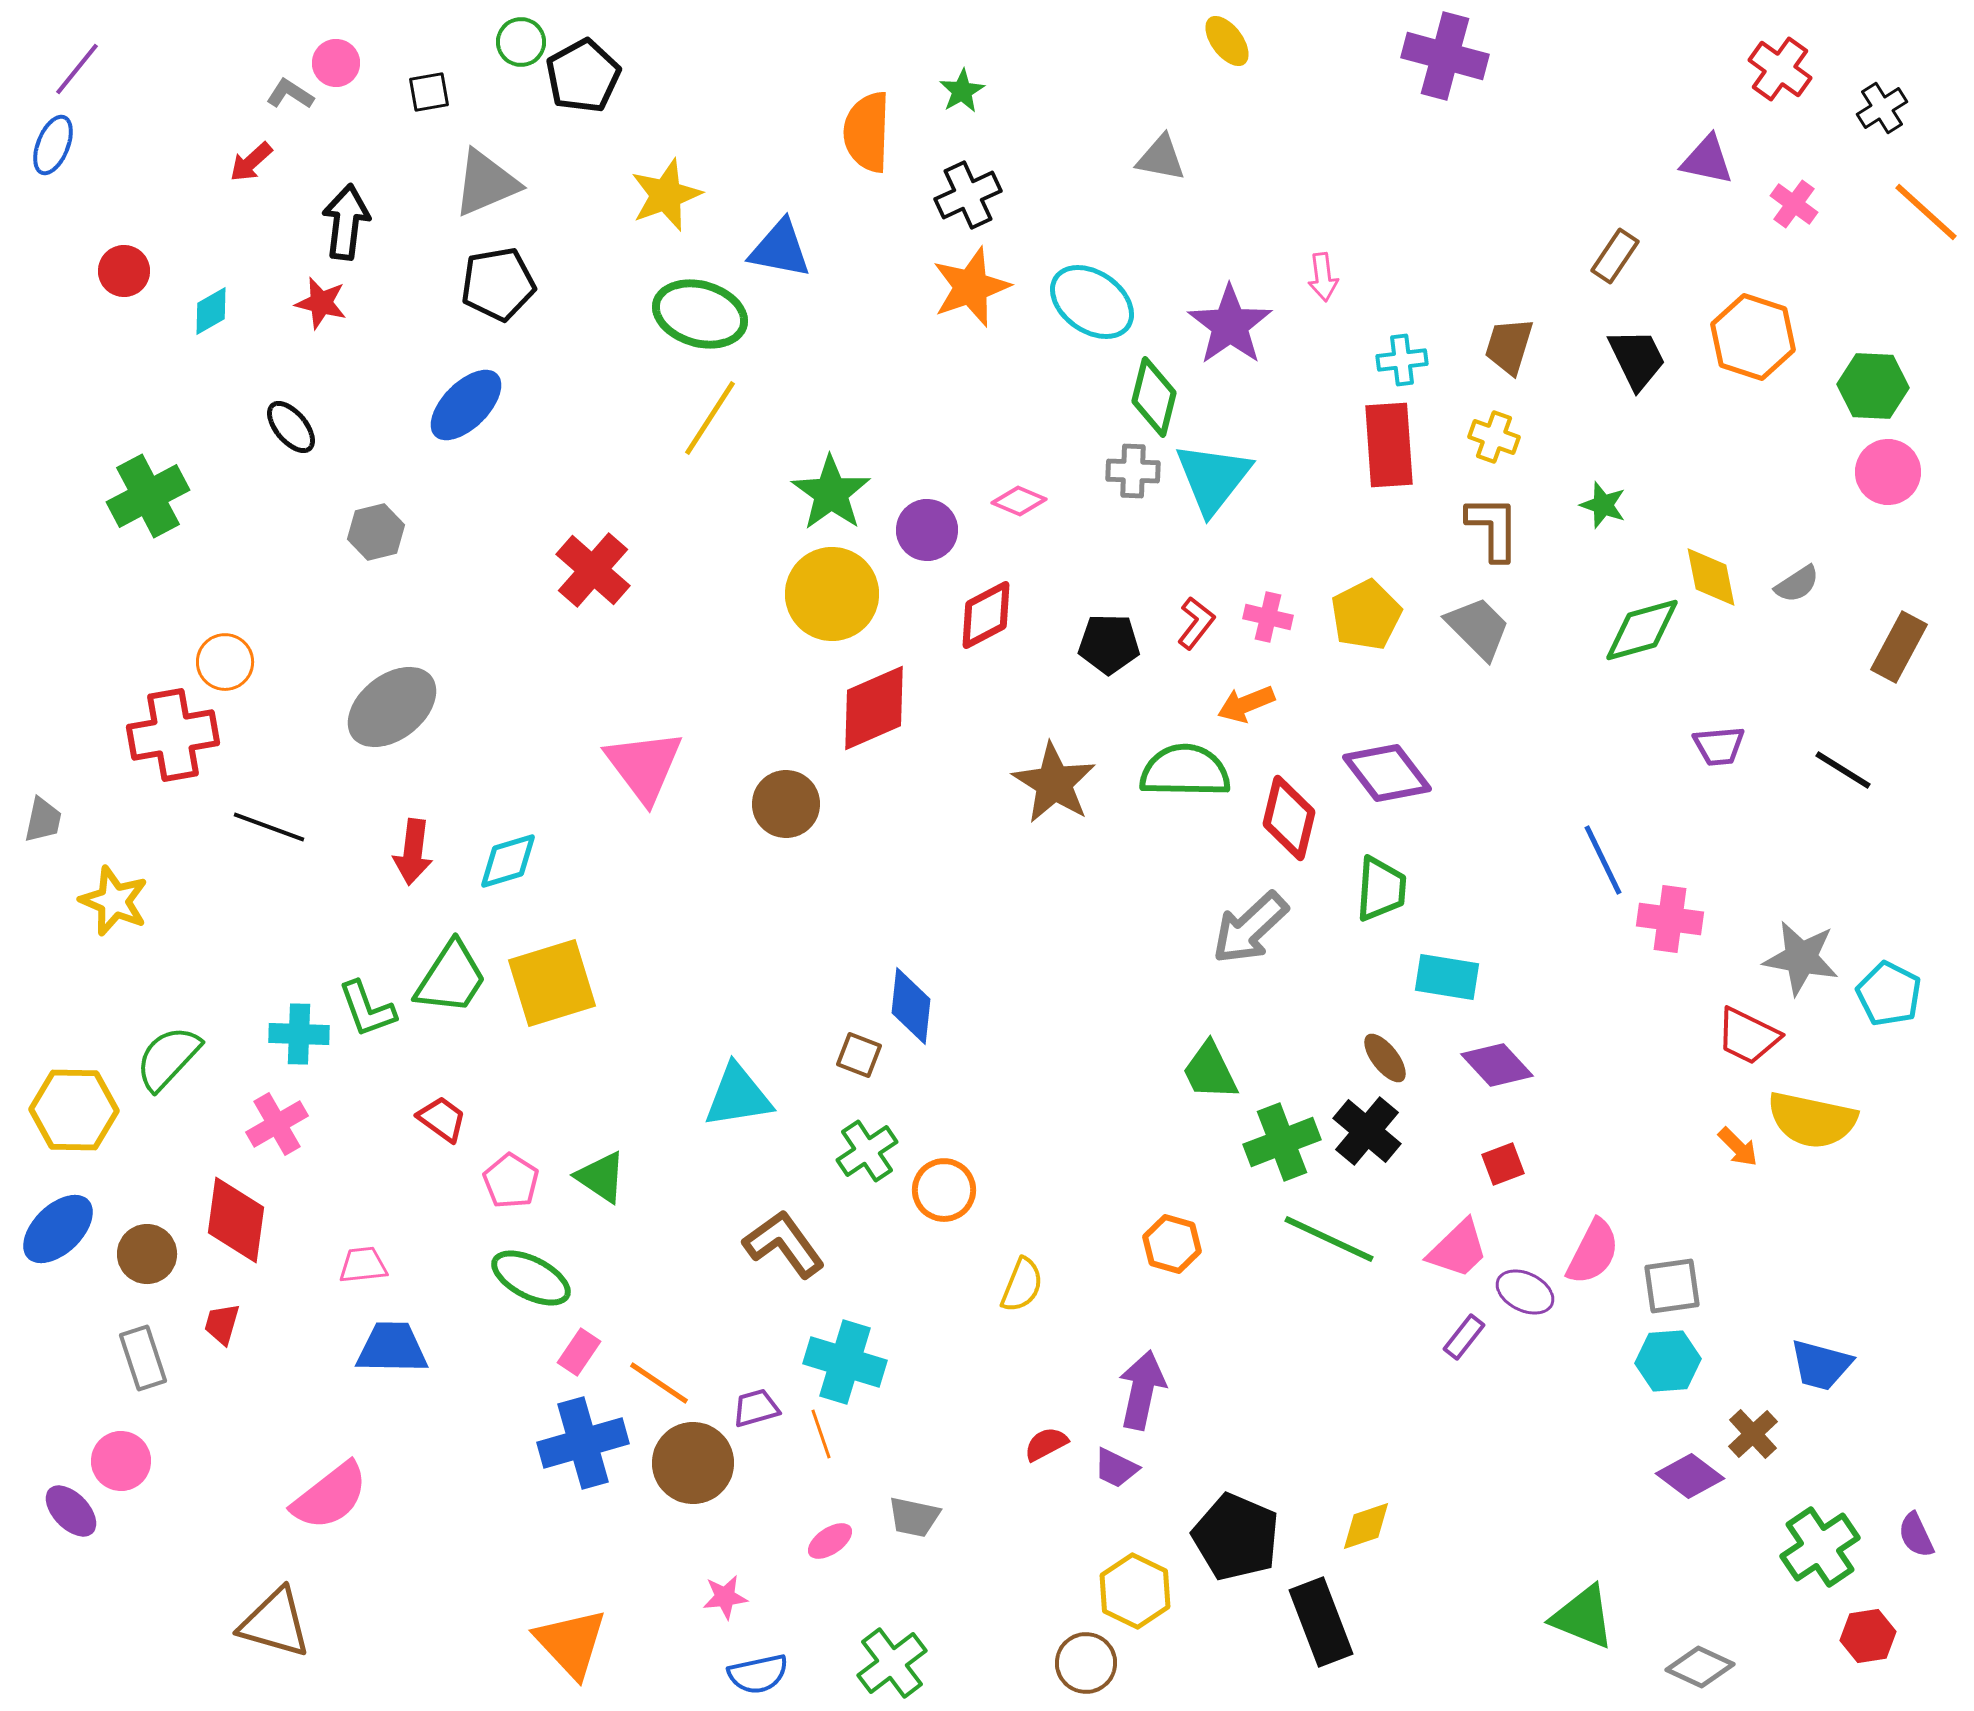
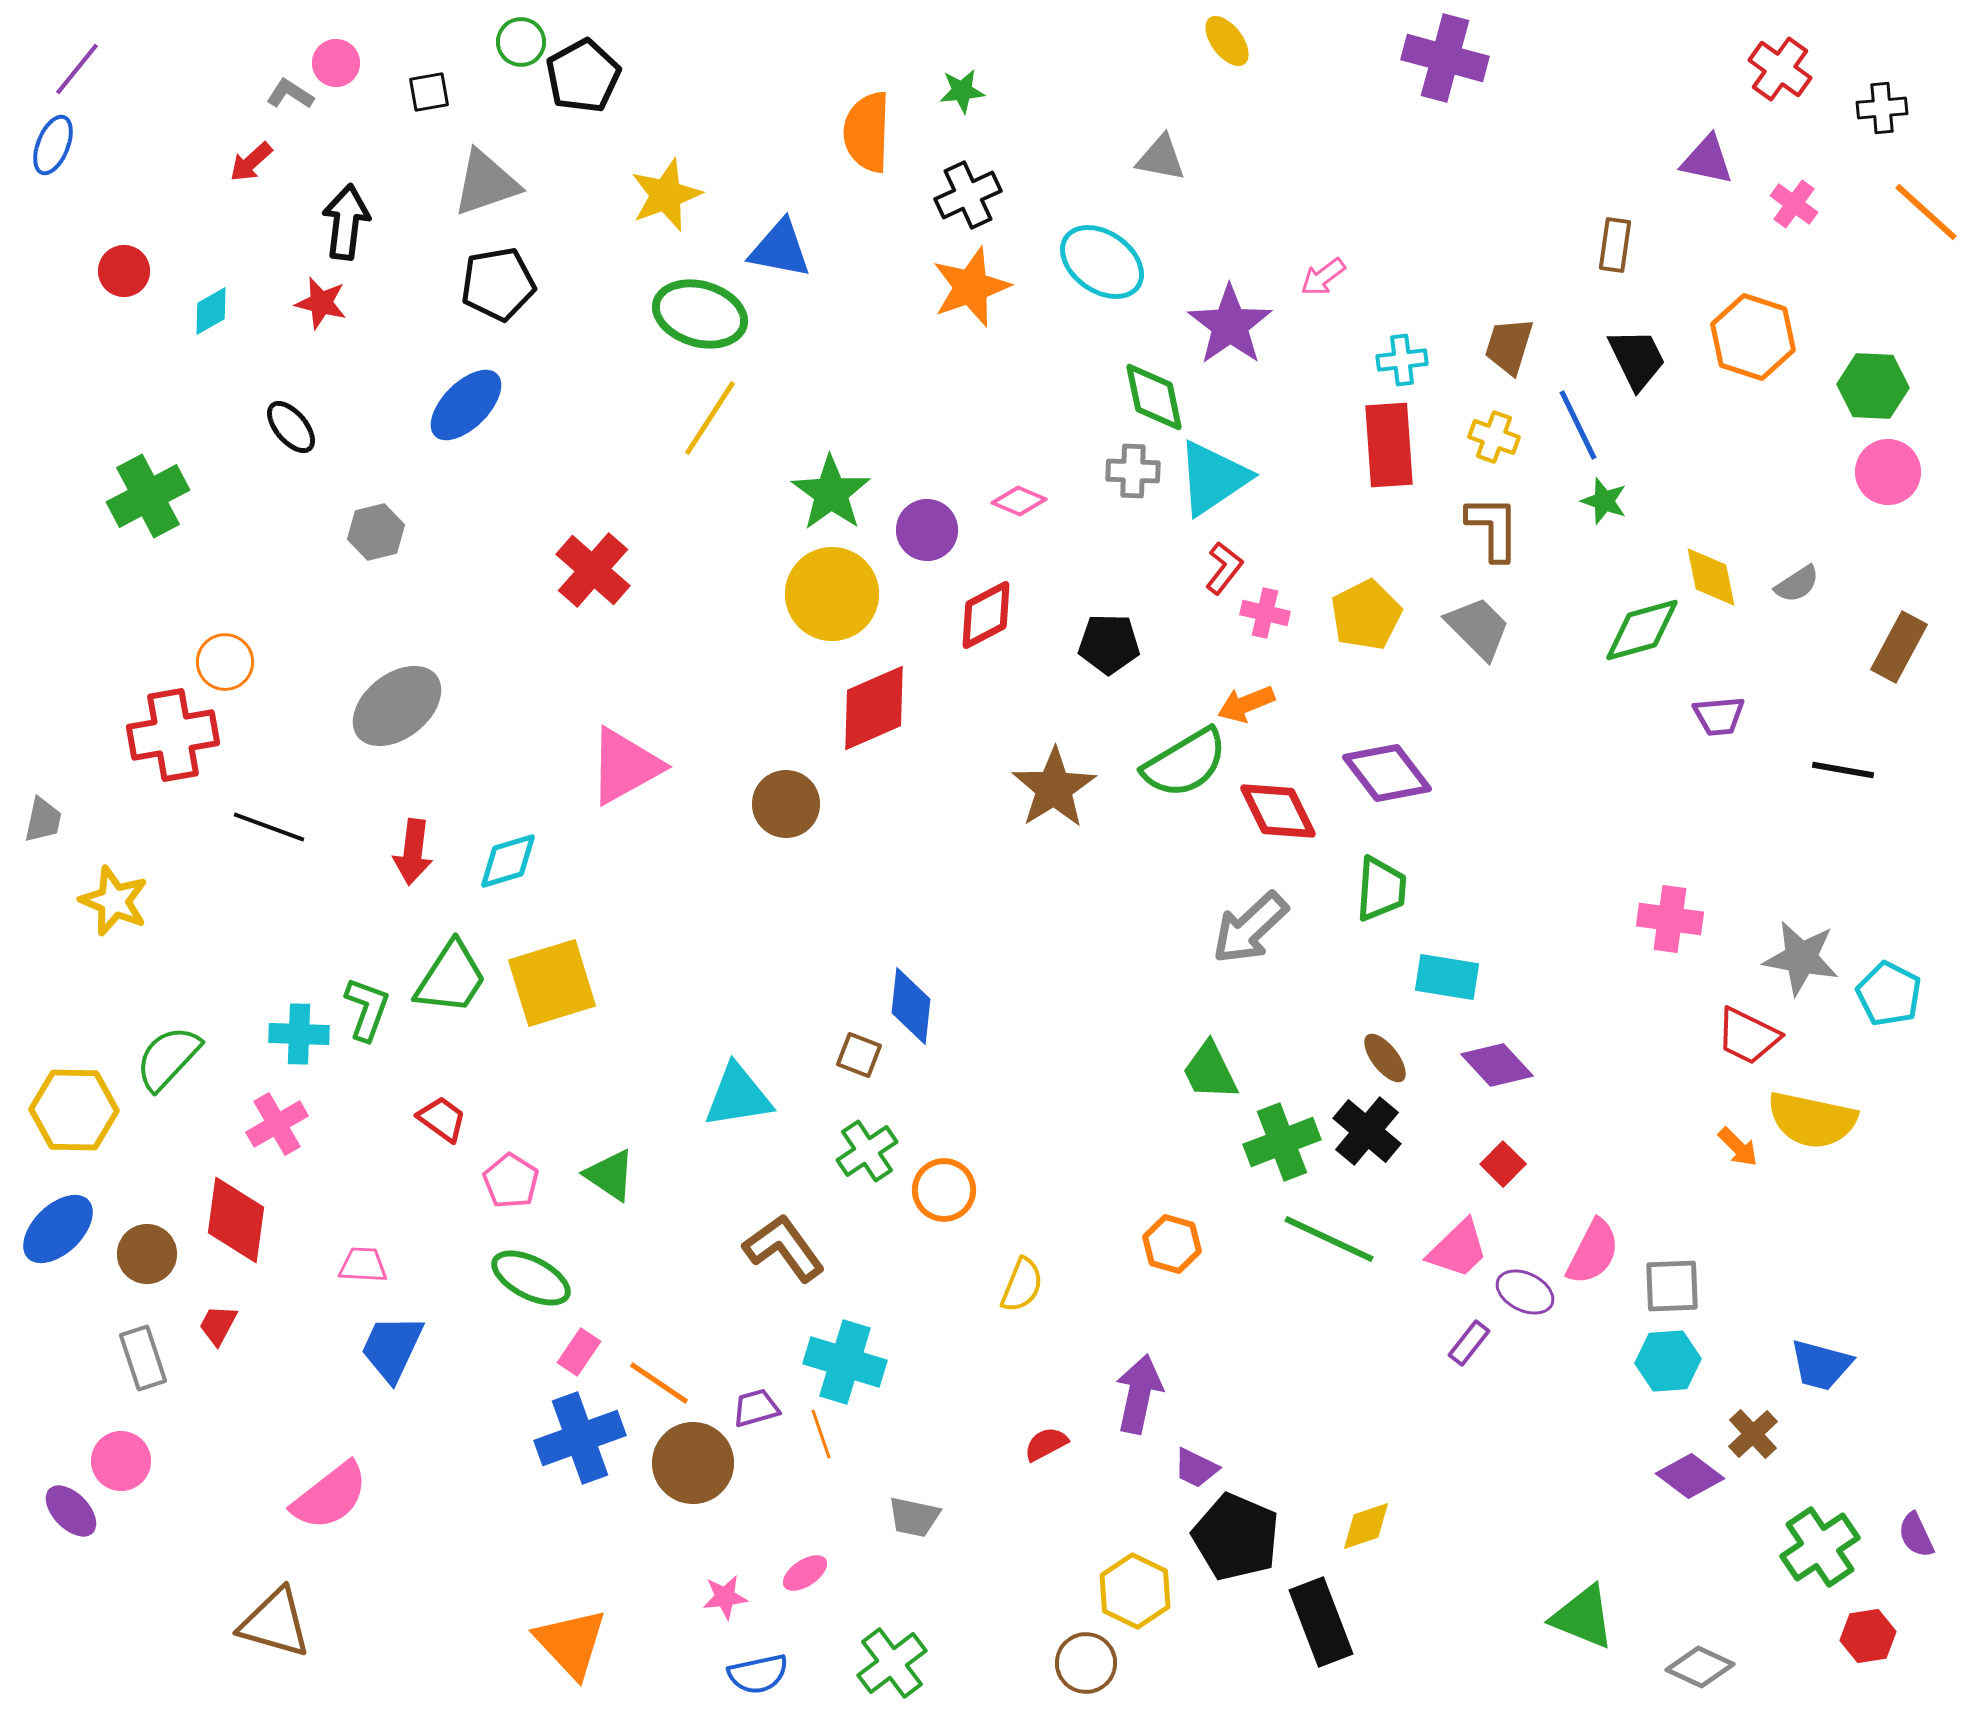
purple cross at (1445, 56): moved 2 px down
green star at (962, 91): rotated 24 degrees clockwise
black cross at (1882, 108): rotated 27 degrees clockwise
gray triangle at (486, 183): rotated 4 degrees clockwise
brown rectangle at (1615, 256): moved 11 px up; rotated 26 degrees counterclockwise
pink arrow at (1323, 277): rotated 60 degrees clockwise
cyan ellipse at (1092, 302): moved 10 px right, 40 px up
green diamond at (1154, 397): rotated 26 degrees counterclockwise
cyan triangle at (1213, 478): rotated 18 degrees clockwise
green star at (1603, 505): moved 1 px right, 4 px up
pink cross at (1268, 617): moved 3 px left, 4 px up
red L-shape at (1196, 623): moved 28 px right, 55 px up
gray ellipse at (392, 707): moved 5 px right, 1 px up
purple trapezoid at (1719, 746): moved 30 px up
pink triangle at (644, 766): moved 19 px left; rotated 38 degrees clockwise
black line at (1843, 770): rotated 22 degrees counterclockwise
green semicircle at (1185, 771): moved 8 px up; rotated 148 degrees clockwise
brown star at (1054, 783): moved 5 px down; rotated 8 degrees clockwise
red diamond at (1289, 818): moved 11 px left, 7 px up; rotated 40 degrees counterclockwise
blue line at (1603, 860): moved 25 px left, 435 px up
green L-shape at (367, 1009): rotated 140 degrees counterclockwise
red square at (1503, 1164): rotated 24 degrees counterclockwise
green triangle at (601, 1177): moved 9 px right, 2 px up
brown L-shape at (784, 1244): moved 4 px down
pink trapezoid at (363, 1265): rotated 9 degrees clockwise
gray square at (1672, 1286): rotated 6 degrees clockwise
red trapezoid at (222, 1324): moved 4 px left, 1 px down; rotated 12 degrees clockwise
purple rectangle at (1464, 1337): moved 5 px right, 6 px down
blue trapezoid at (392, 1348): rotated 66 degrees counterclockwise
purple arrow at (1142, 1390): moved 3 px left, 4 px down
blue cross at (583, 1443): moved 3 px left, 5 px up; rotated 4 degrees counterclockwise
purple trapezoid at (1116, 1468): moved 80 px right
pink ellipse at (830, 1541): moved 25 px left, 32 px down
